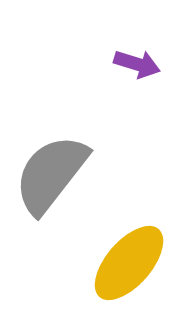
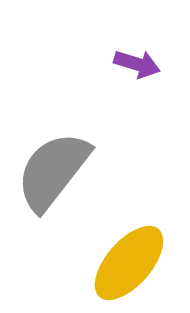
gray semicircle: moved 2 px right, 3 px up
